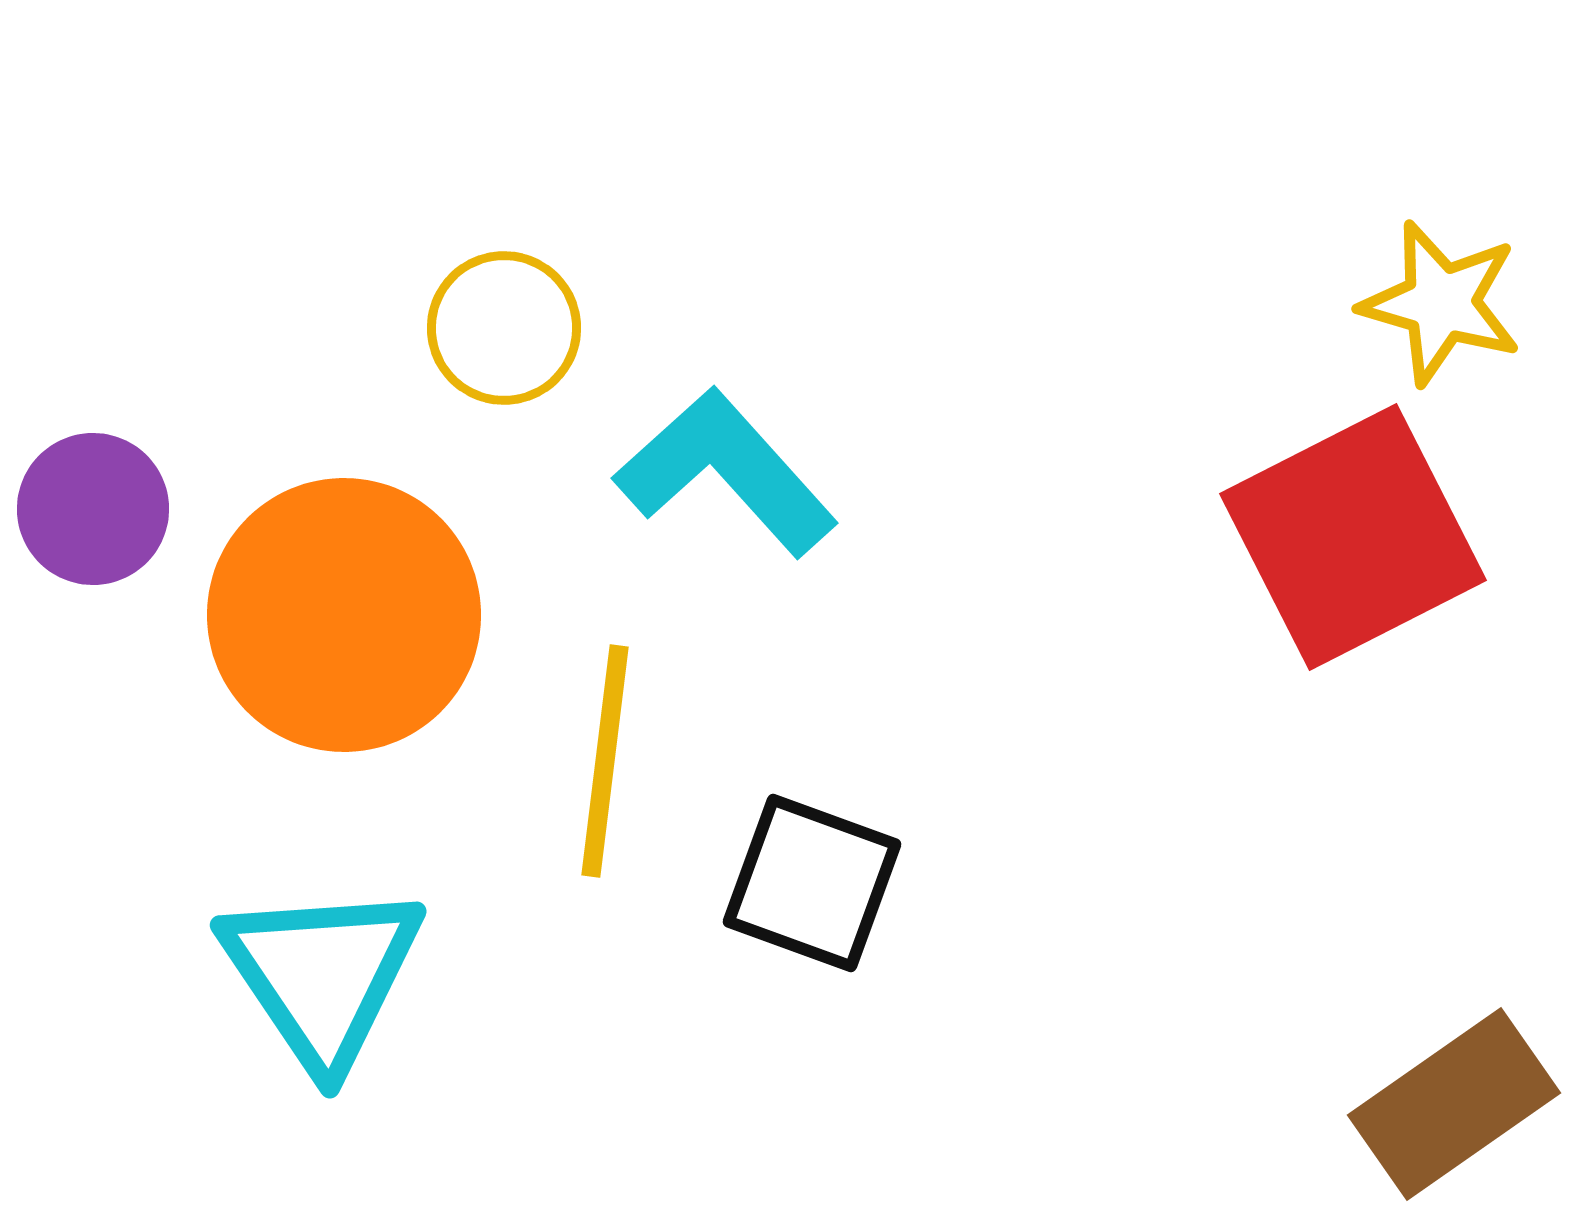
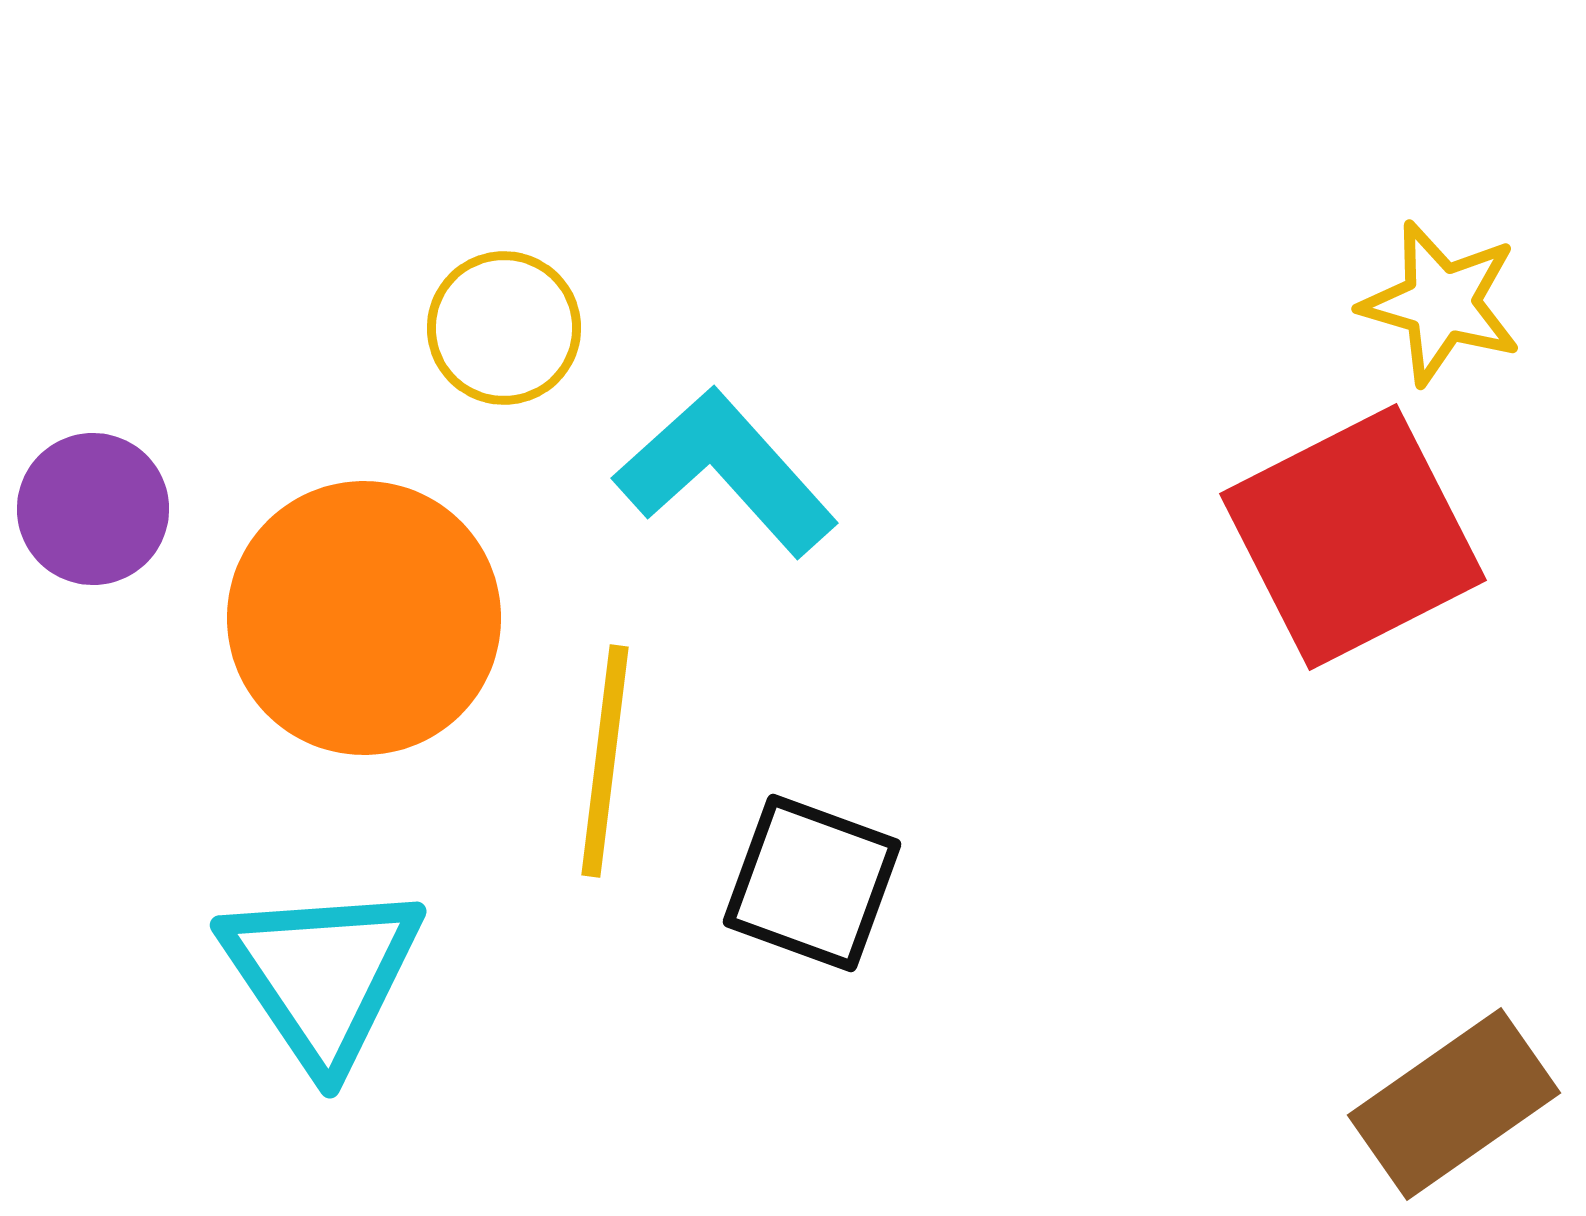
orange circle: moved 20 px right, 3 px down
